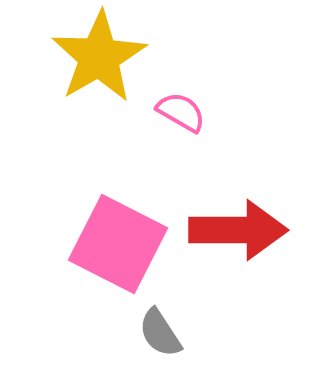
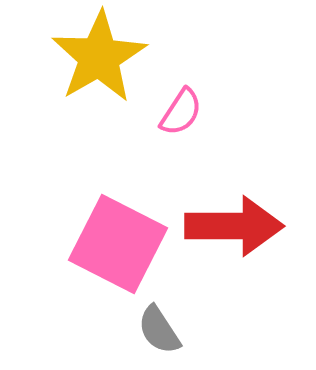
pink semicircle: rotated 93 degrees clockwise
red arrow: moved 4 px left, 4 px up
gray semicircle: moved 1 px left, 3 px up
